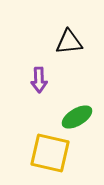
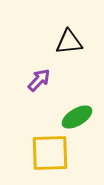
purple arrow: rotated 135 degrees counterclockwise
yellow square: rotated 15 degrees counterclockwise
